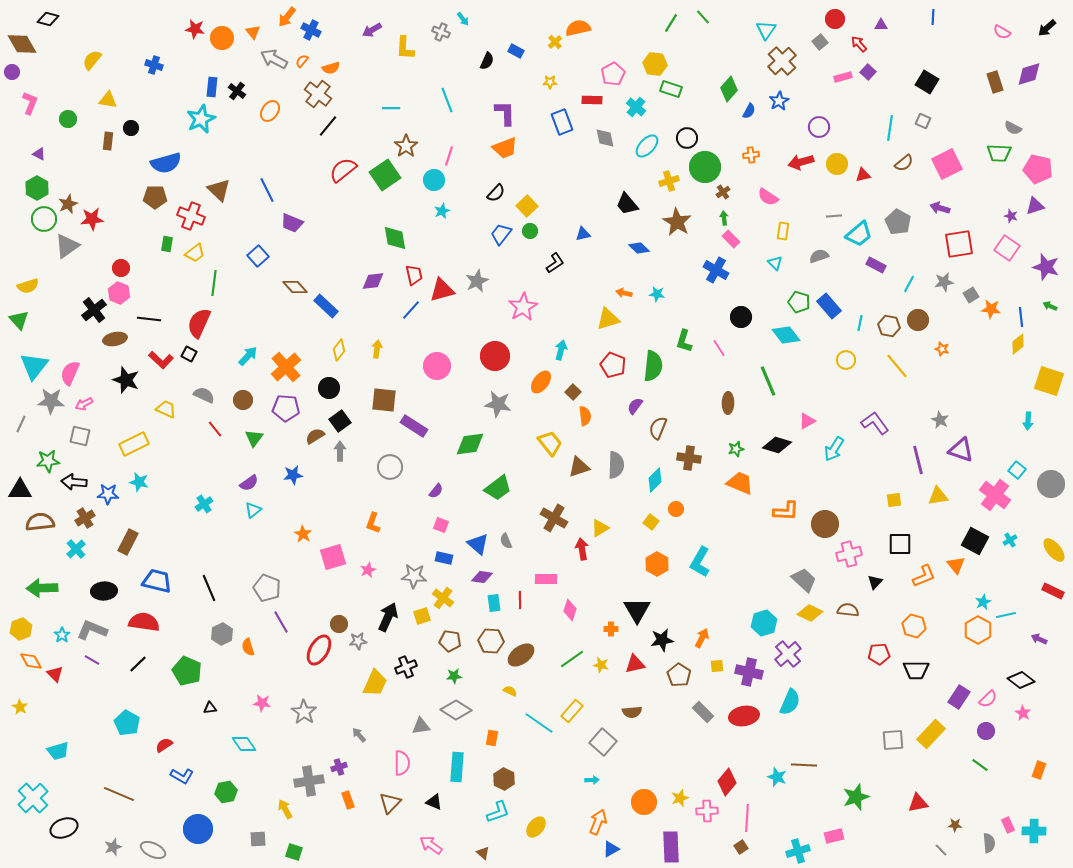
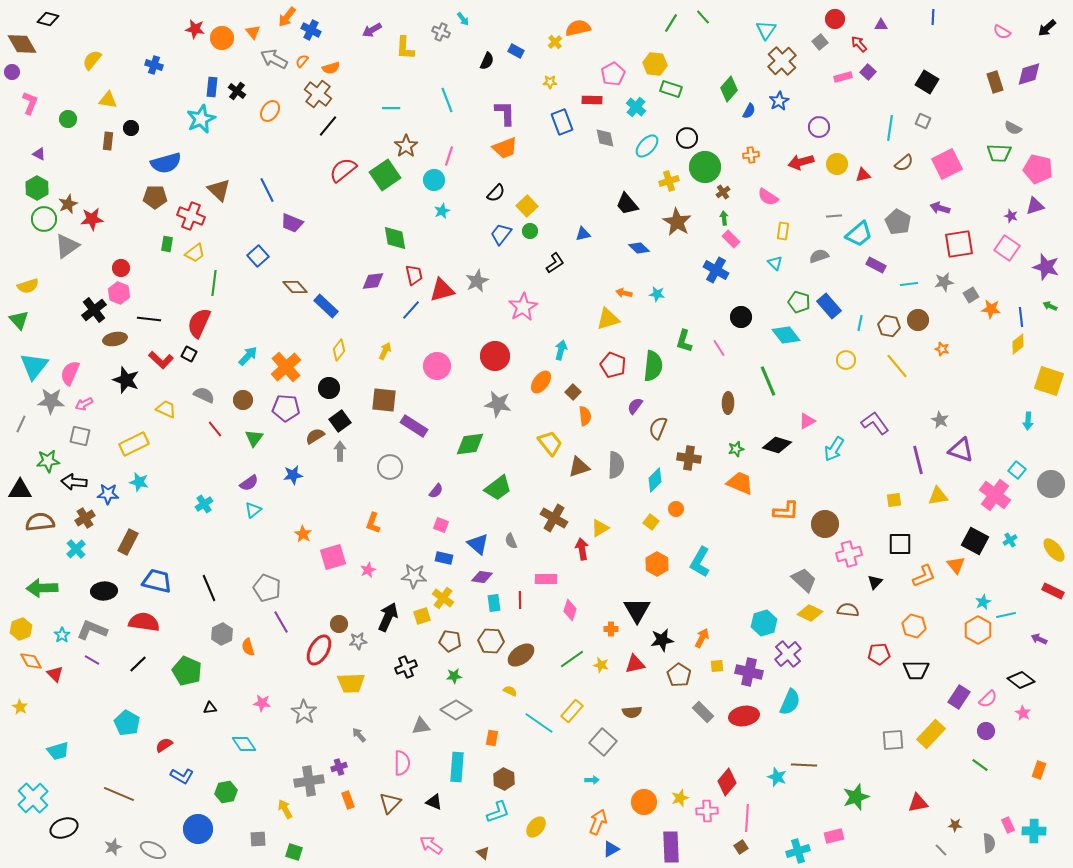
cyan line at (909, 284): rotated 54 degrees clockwise
yellow arrow at (377, 349): moved 8 px right, 2 px down; rotated 18 degrees clockwise
gray semicircle at (506, 541): moved 5 px right
yellow trapezoid at (375, 683): moved 24 px left; rotated 64 degrees clockwise
